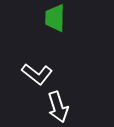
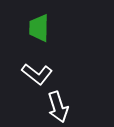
green trapezoid: moved 16 px left, 10 px down
